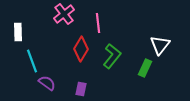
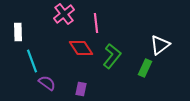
pink line: moved 2 px left
white triangle: rotated 15 degrees clockwise
red diamond: moved 1 px up; rotated 65 degrees counterclockwise
